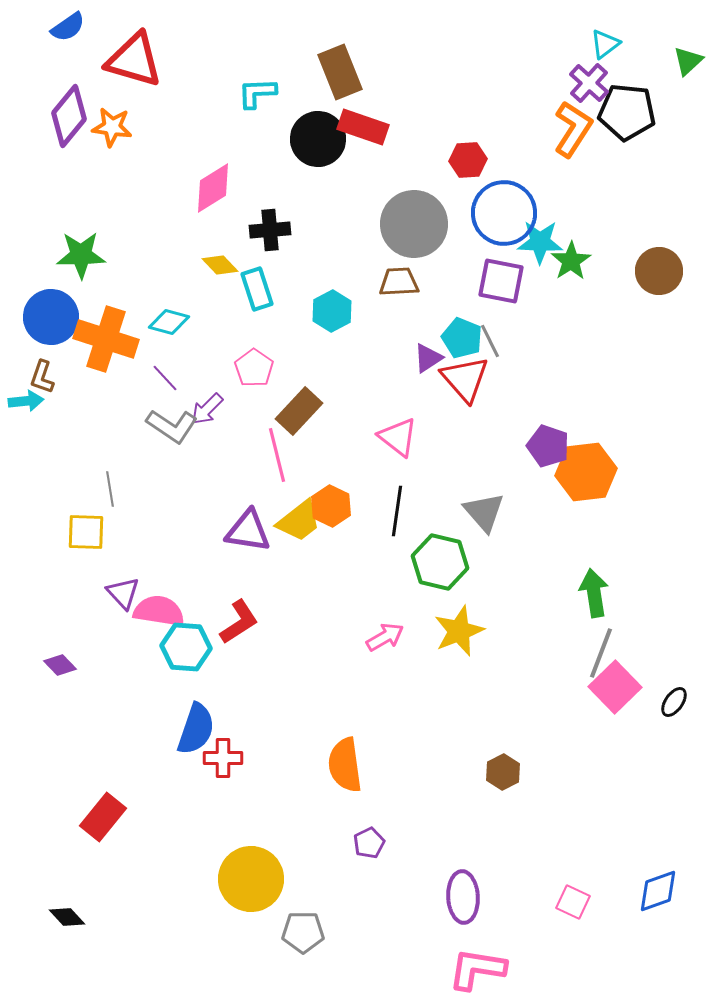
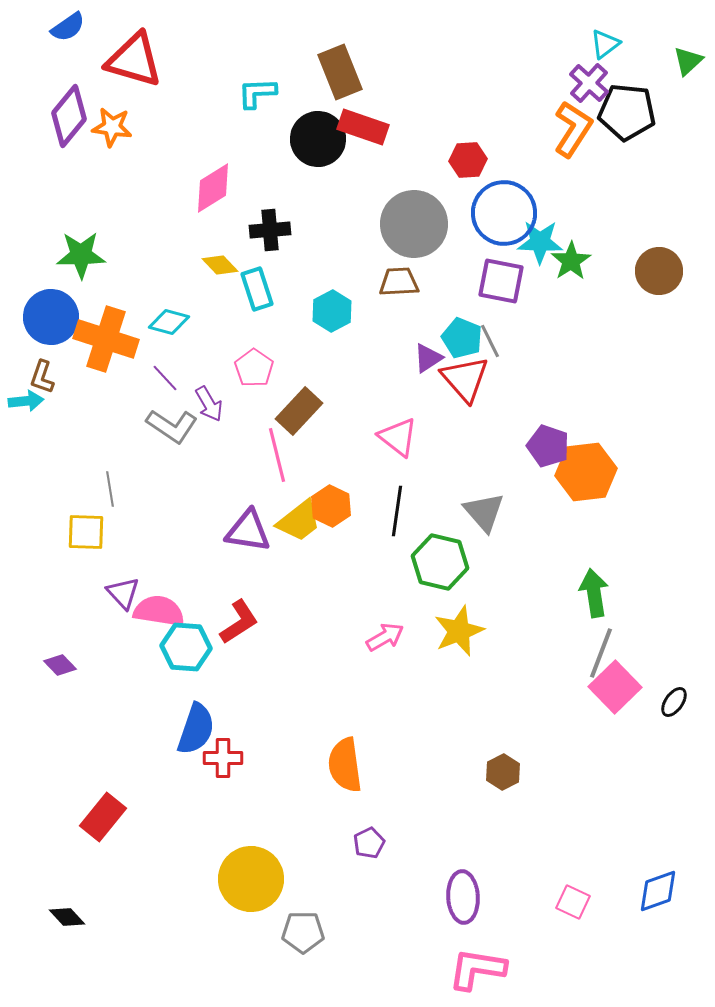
purple arrow at (207, 409): moved 2 px right, 5 px up; rotated 75 degrees counterclockwise
